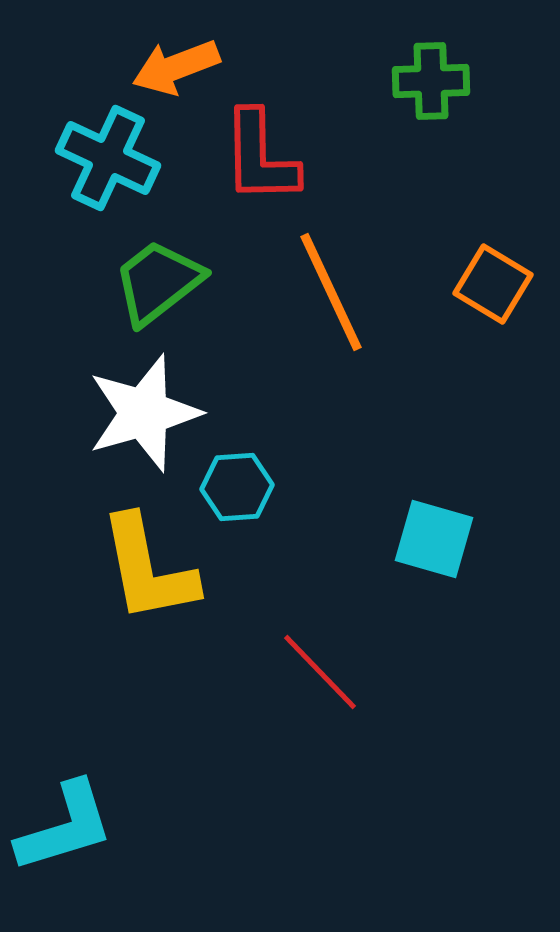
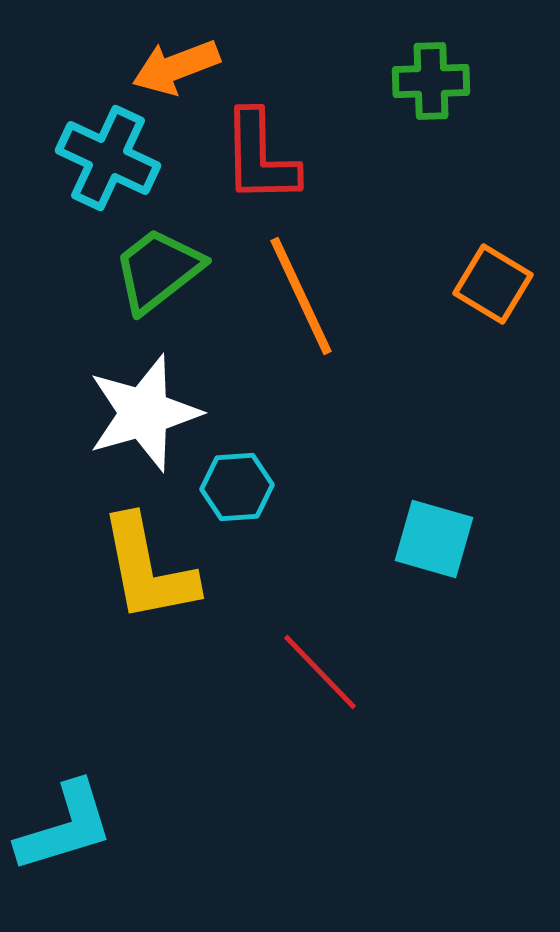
green trapezoid: moved 12 px up
orange line: moved 30 px left, 4 px down
